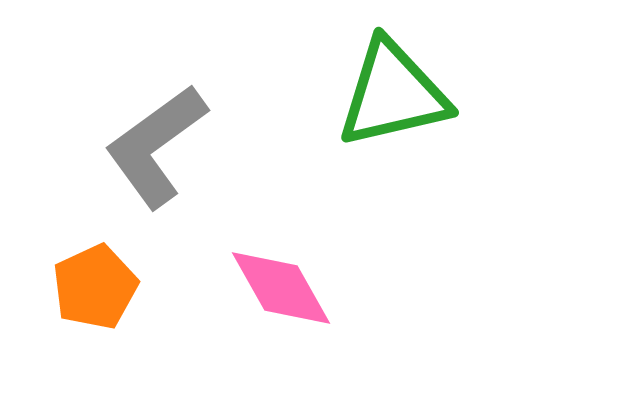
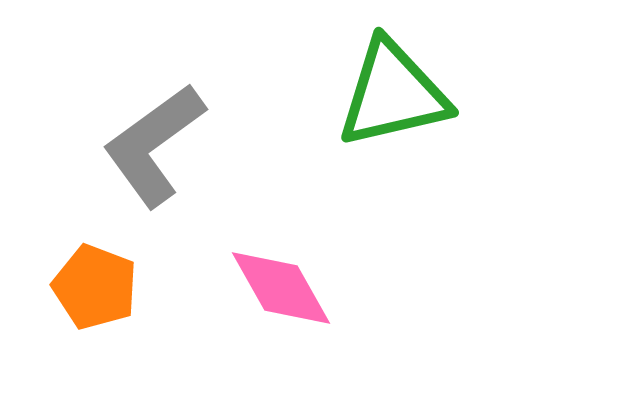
gray L-shape: moved 2 px left, 1 px up
orange pentagon: rotated 26 degrees counterclockwise
